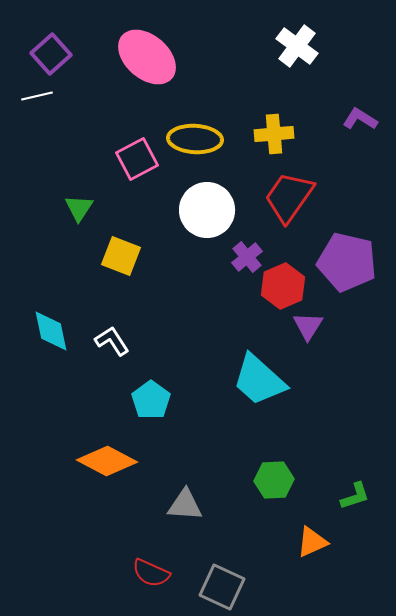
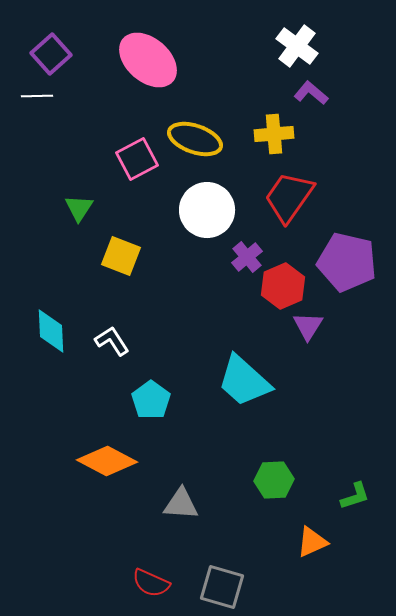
pink ellipse: moved 1 px right, 3 px down
white line: rotated 12 degrees clockwise
purple L-shape: moved 49 px left, 26 px up; rotated 8 degrees clockwise
yellow ellipse: rotated 16 degrees clockwise
cyan diamond: rotated 9 degrees clockwise
cyan trapezoid: moved 15 px left, 1 px down
gray triangle: moved 4 px left, 1 px up
red semicircle: moved 10 px down
gray square: rotated 9 degrees counterclockwise
